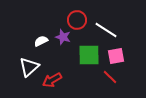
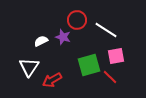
green square: moved 10 px down; rotated 15 degrees counterclockwise
white triangle: rotated 15 degrees counterclockwise
